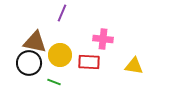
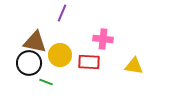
green line: moved 8 px left
